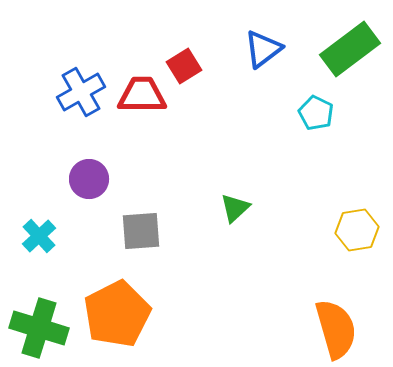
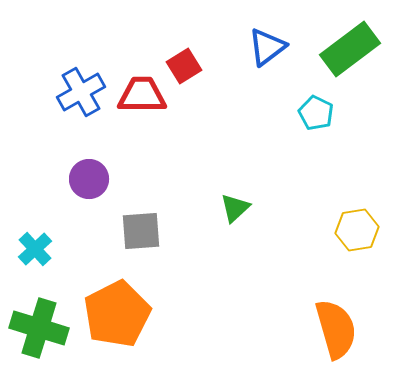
blue triangle: moved 4 px right, 2 px up
cyan cross: moved 4 px left, 13 px down
